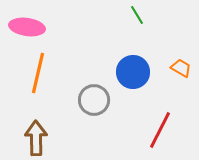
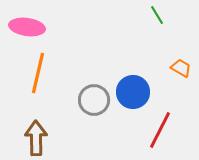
green line: moved 20 px right
blue circle: moved 20 px down
